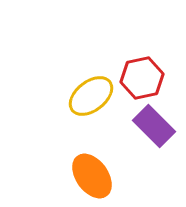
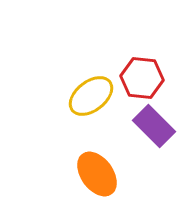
red hexagon: rotated 18 degrees clockwise
orange ellipse: moved 5 px right, 2 px up
